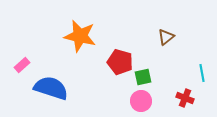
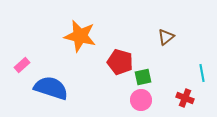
pink circle: moved 1 px up
